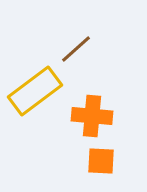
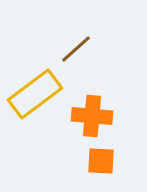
yellow rectangle: moved 3 px down
